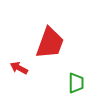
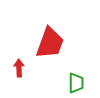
red arrow: rotated 60 degrees clockwise
